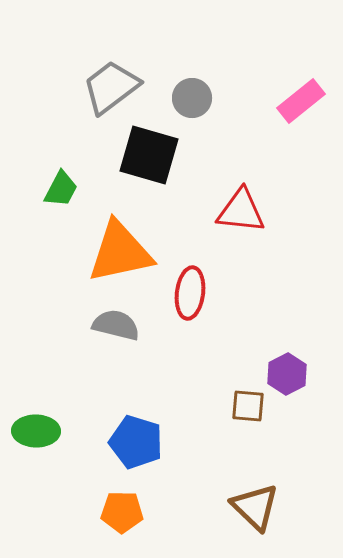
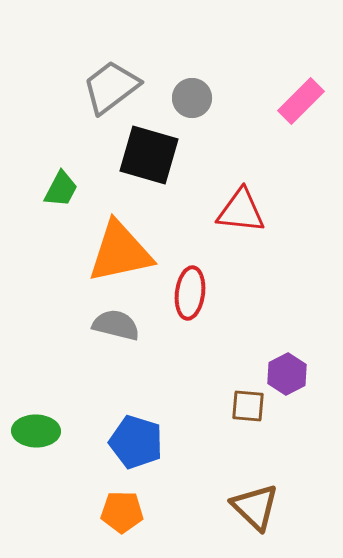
pink rectangle: rotated 6 degrees counterclockwise
